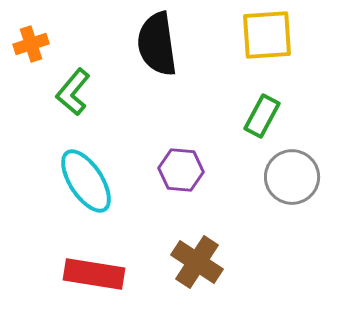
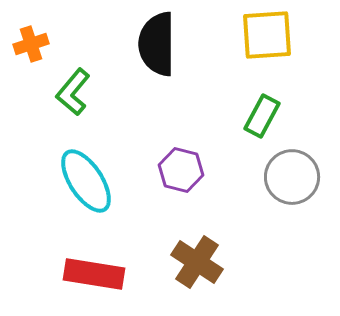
black semicircle: rotated 8 degrees clockwise
purple hexagon: rotated 9 degrees clockwise
